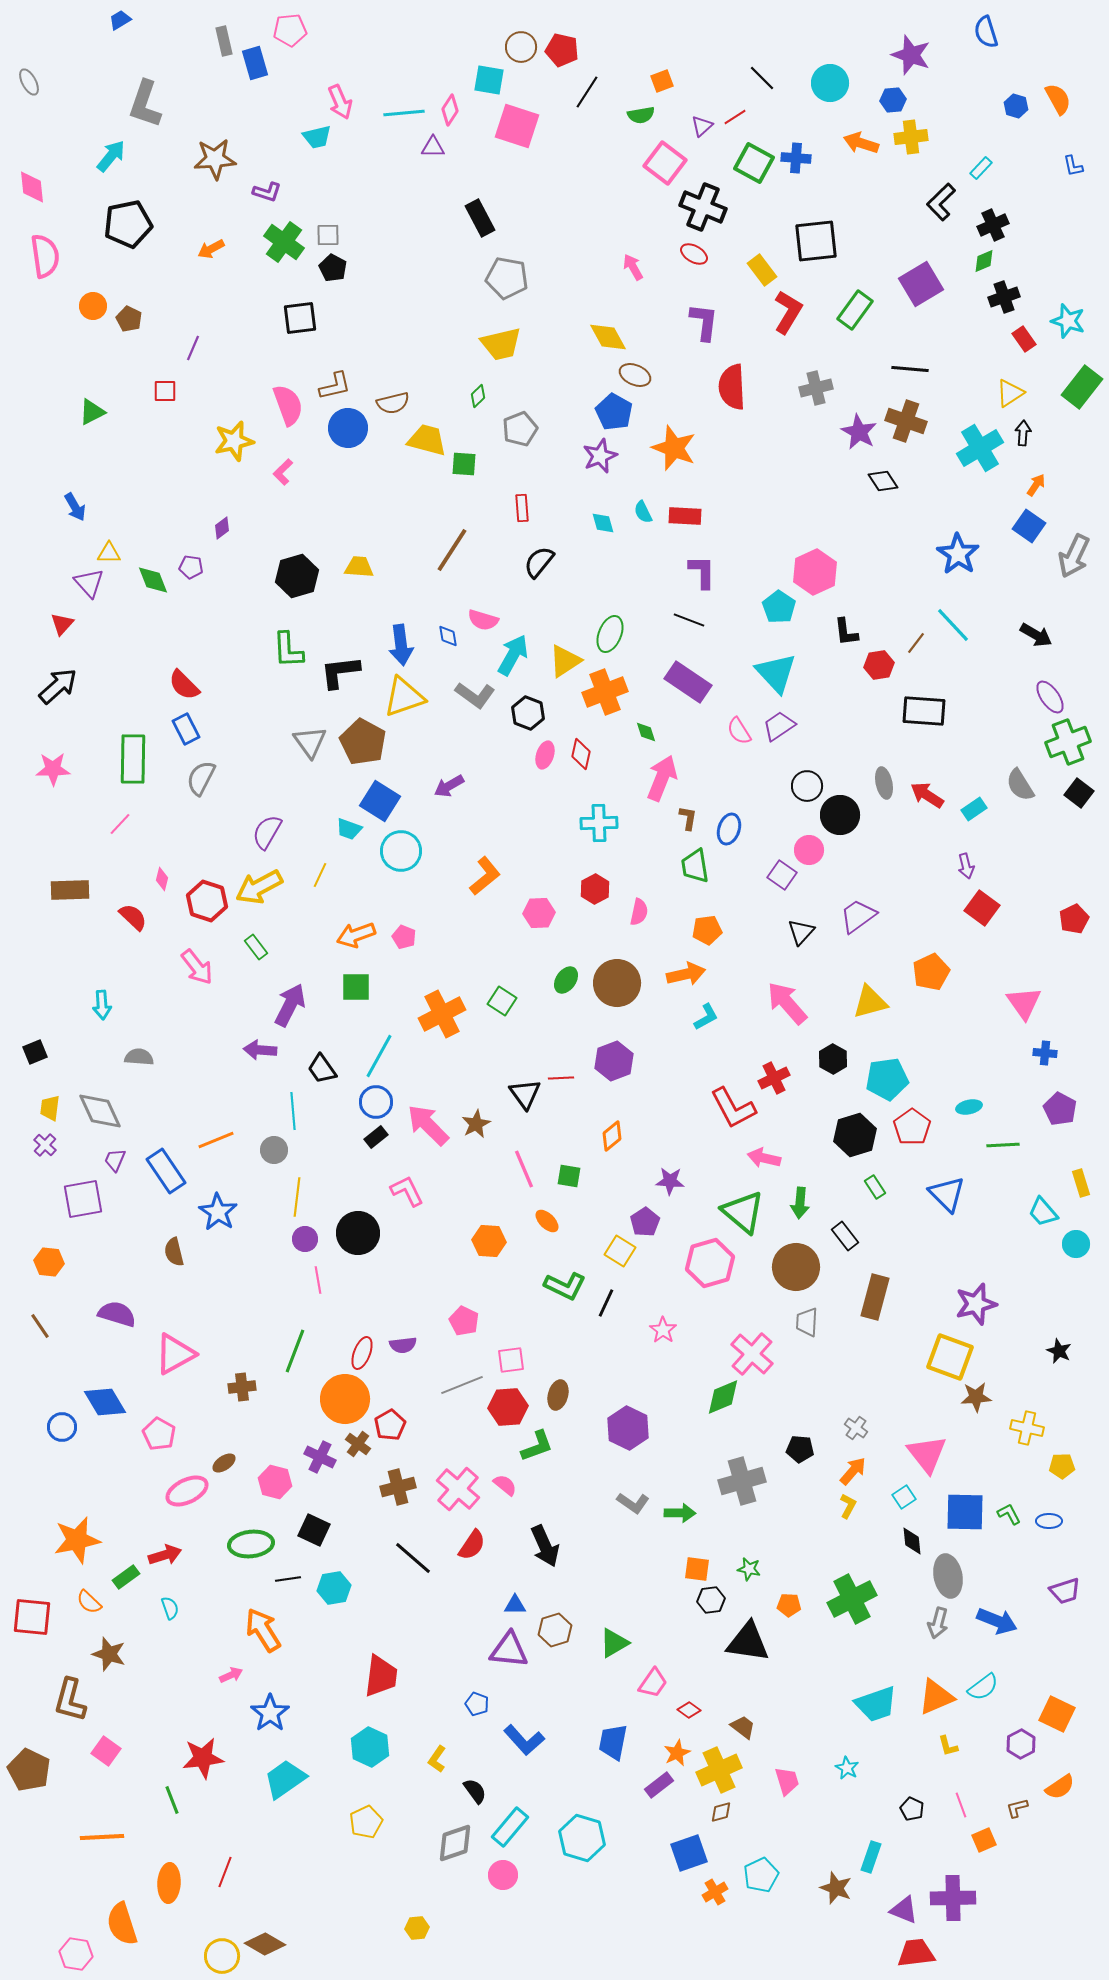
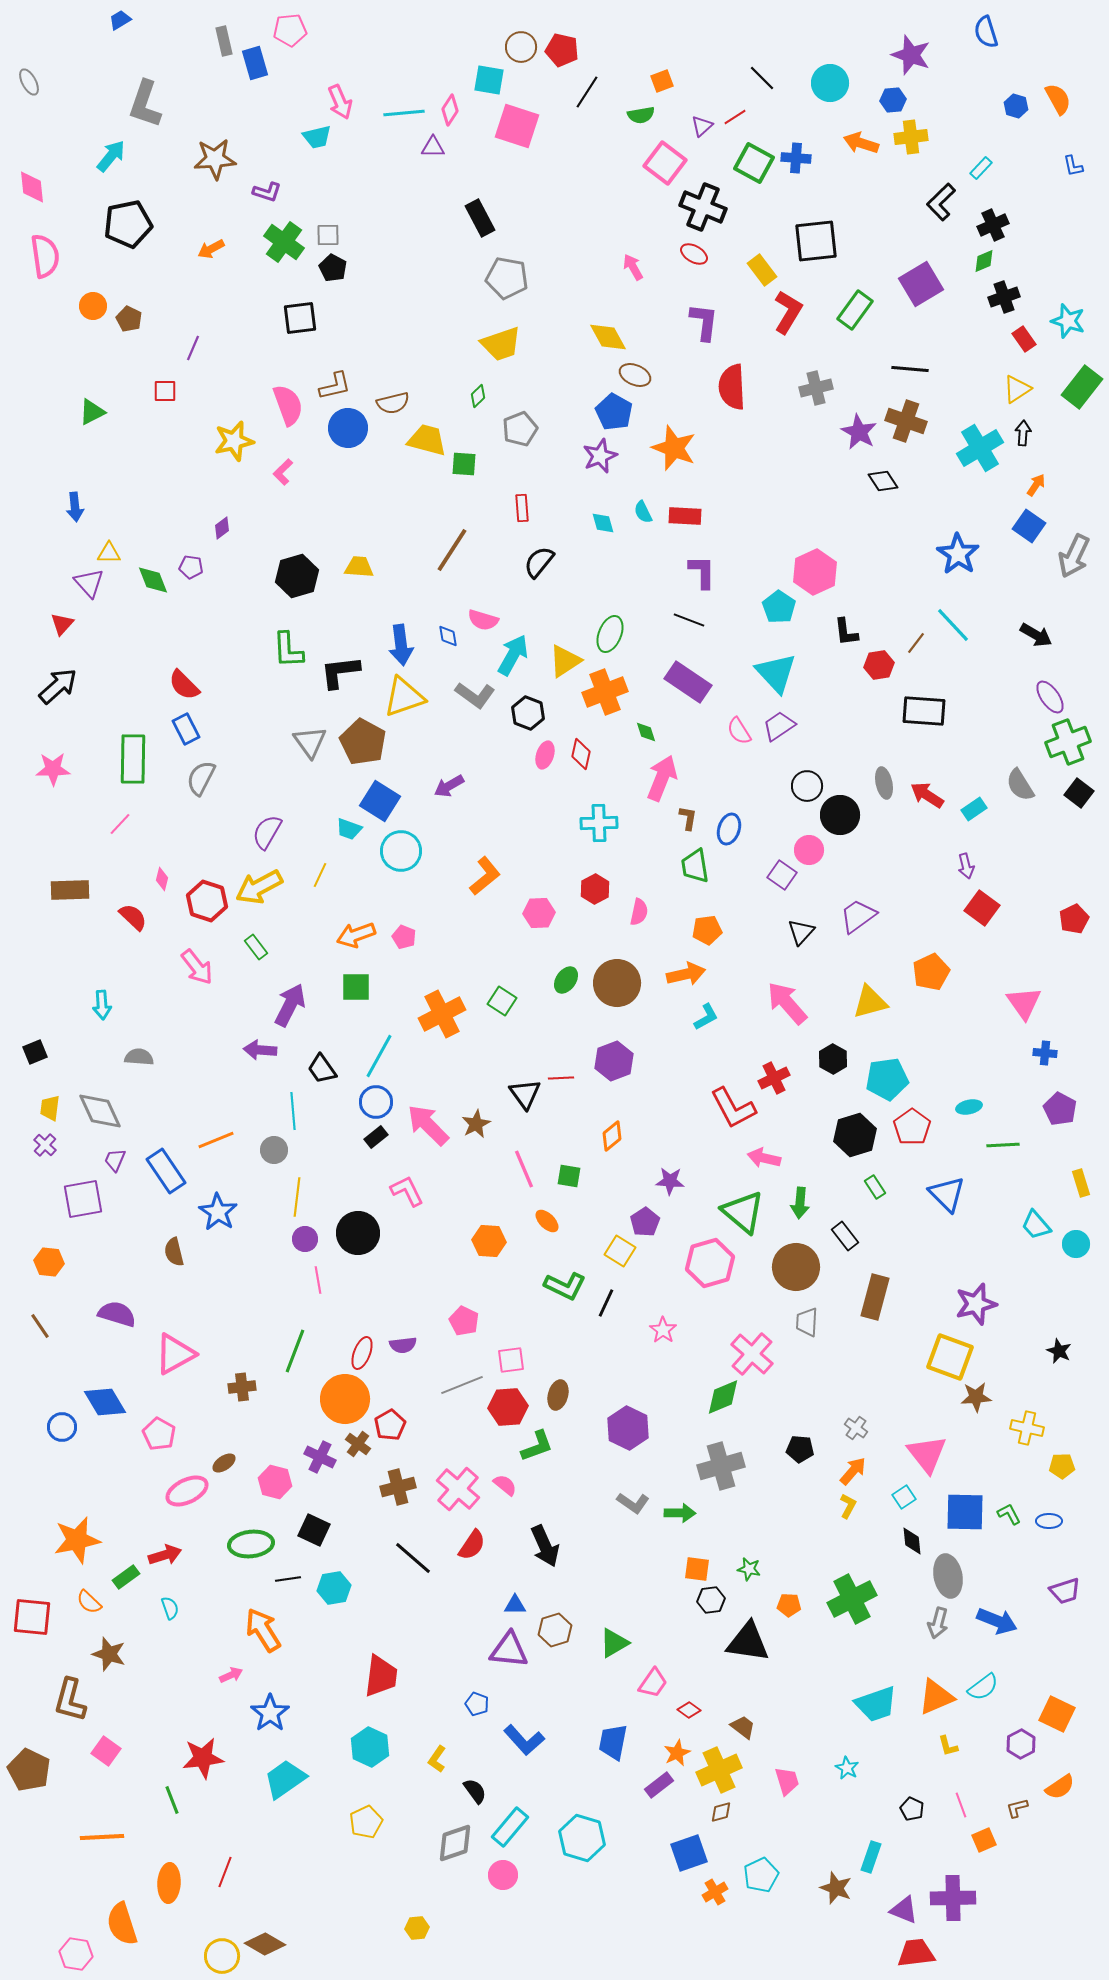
yellow trapezoid at (501, 344): rotated 6 degrees counterclockwise
yellow triangle at (1010, 393): moved 7 px right, 4 px up
blue arrow at (75, 507): rotated 24 degrees clockwise
cyan trapezoid at (1043, 1212): moved 7 px left, 13 px down
gray cross at (742, 1481): moved 21 px left, 15 px up
